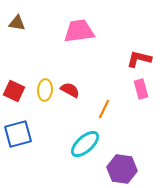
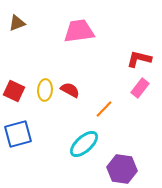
brown triangle: rotated 30 degrees counterclockwise
pink rectangle: moved 1 px left, 1 px up; rotated 54 degrees clockwise
orange line: rotated 18 degrees clockwise
cyan ellipse: moved 1 px left
